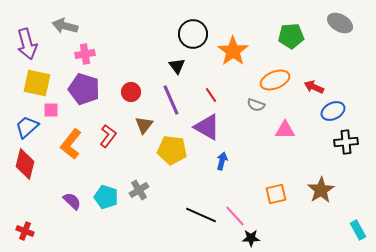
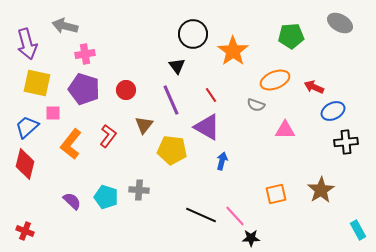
red circle: moved 5 px left, 2 px up
pink square: moved 2 px right, 3 px down
gray cross: rotated 36 degrees clockwise
